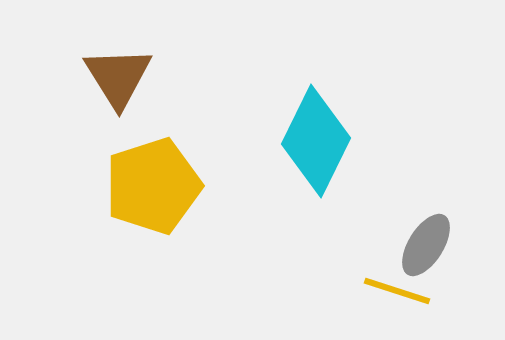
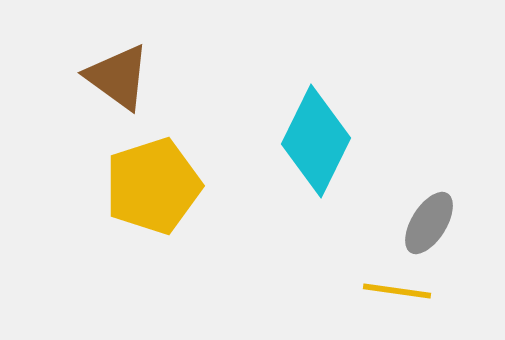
brown triangle: rotated 22 degrees counterclockwise
gray ellipse: moved 3 px right, 22 px up
yellow line: rotated 10 degrees counterclockwise
